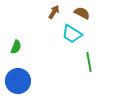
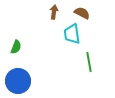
brown arrow: rotated 24 degrees counterclockwise
cyan trapezoid: rotated 50 degrees clockwise
